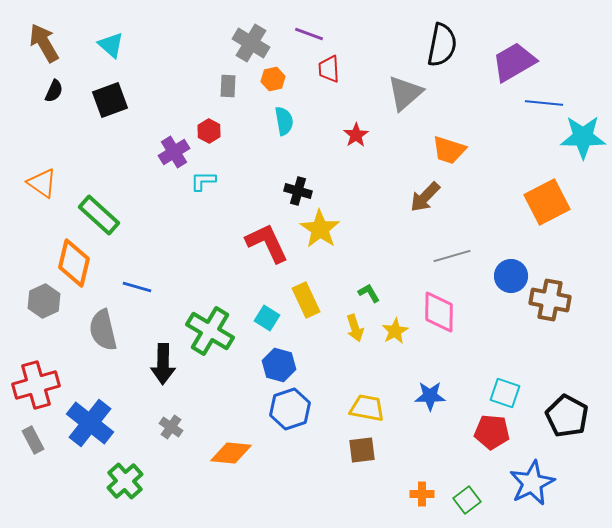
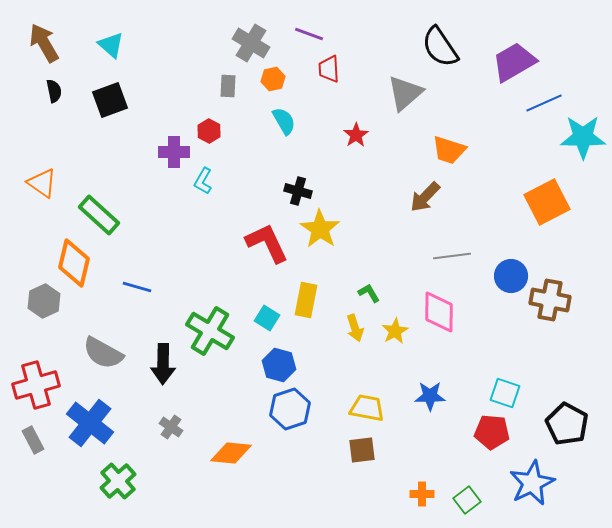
black semicircle at (442, 45): moved 2 px left, 2 px down; rotated 135 degrees clockwise
black semicircle at (54, 91): rotated 35 degrees counterclockwise
blue line at (544, 103): rotated 30 degrees counterclockwise
cyan semicircle at (284, 121): rotated 20 degrees counterclockwise
purple cross at (174, 152): rotated 32 degrees clockwise
cyan L-shape at (203, 181): rotated 60 degrees counterclockwise
gray line at (452, 256): rotated 9 degrees clockwise
yellow rectangle at (306, 300): rotated 36 degrees clockwise
gray semicircle at (103, 330): moved 23 px down; rotated 48 degrees counterclockwise
black pentagon at (567, 416): moved 8 px down
green cross at (125, 481): moved 7 px left
